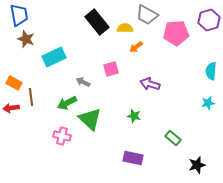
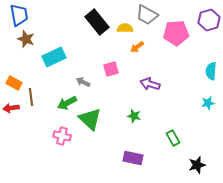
orange arrow: moved 1 px right
green rectangle: rotated 21 degrees clockwise
